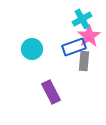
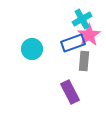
pink star: moved 1 px up
blue rectangle: moved 1 px left, 4 px up
purple rectangle: moved 19 px right
